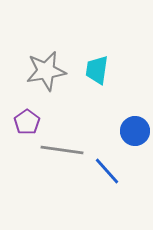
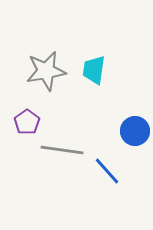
cyan trapezoid: moved 3 px left
